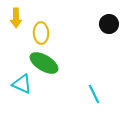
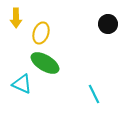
black circle: moved 1 px left
yellow ellipse: rotated 20 degrees clockwise
green ellipse: moved 1 px right
